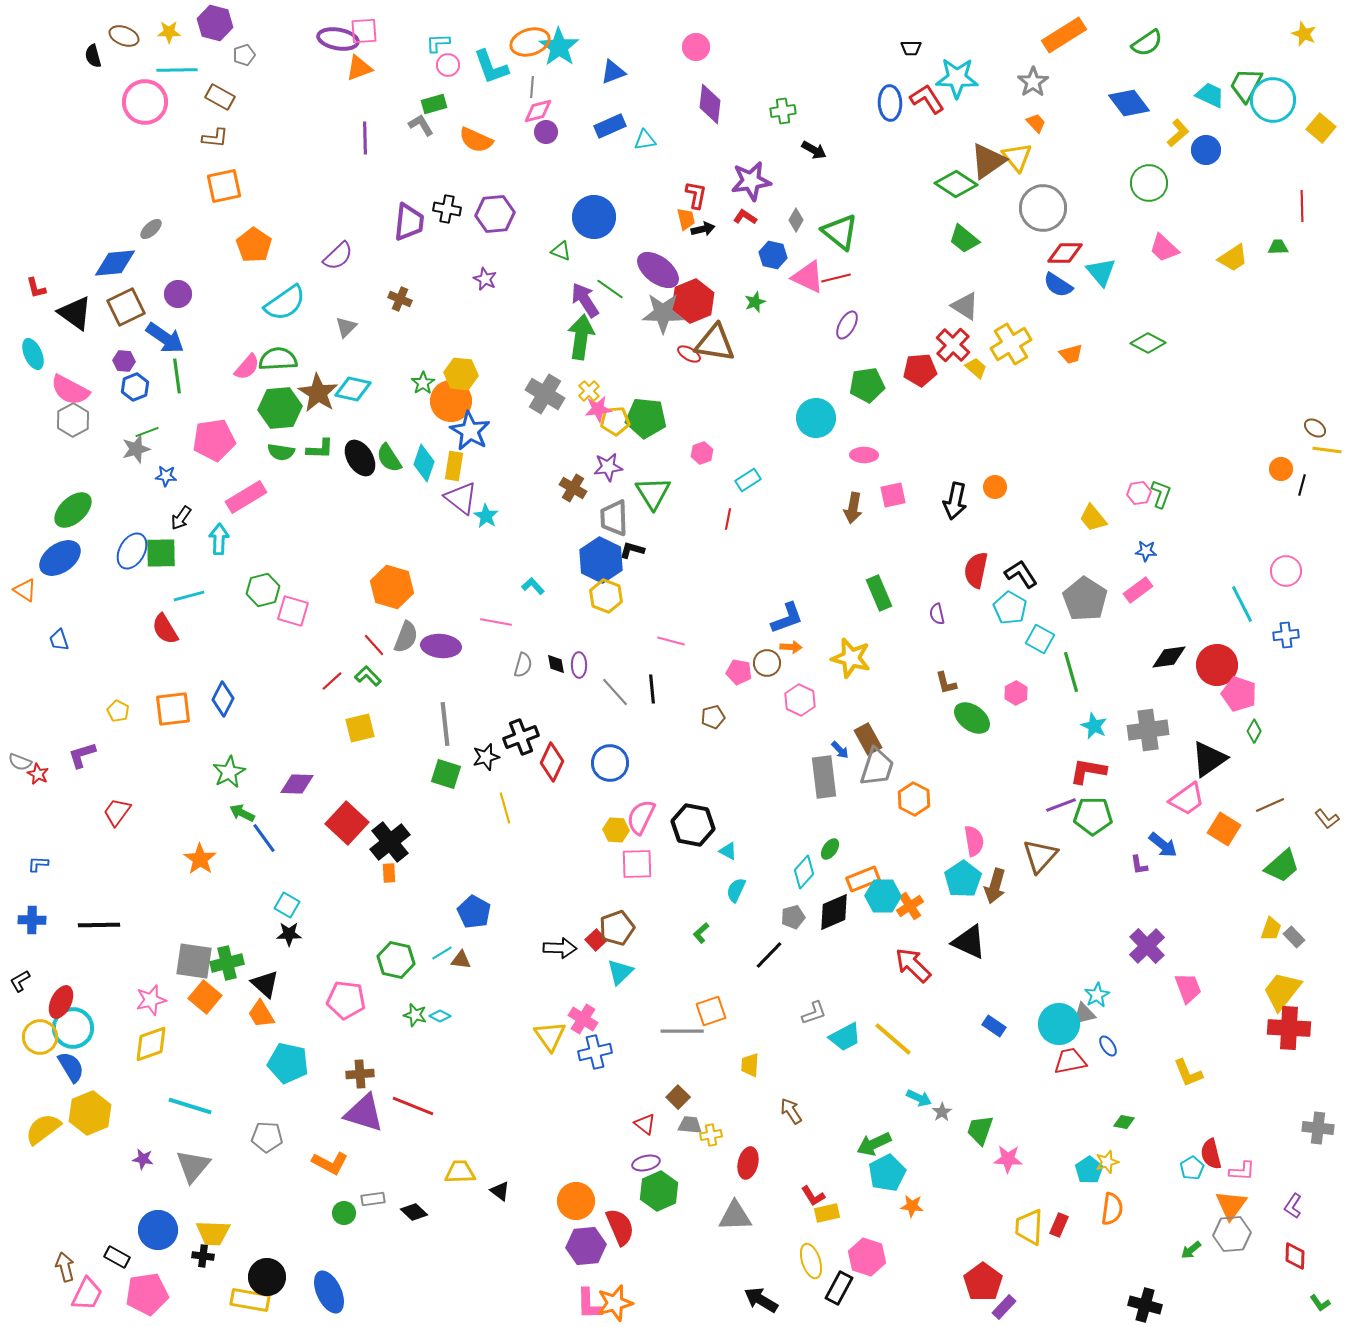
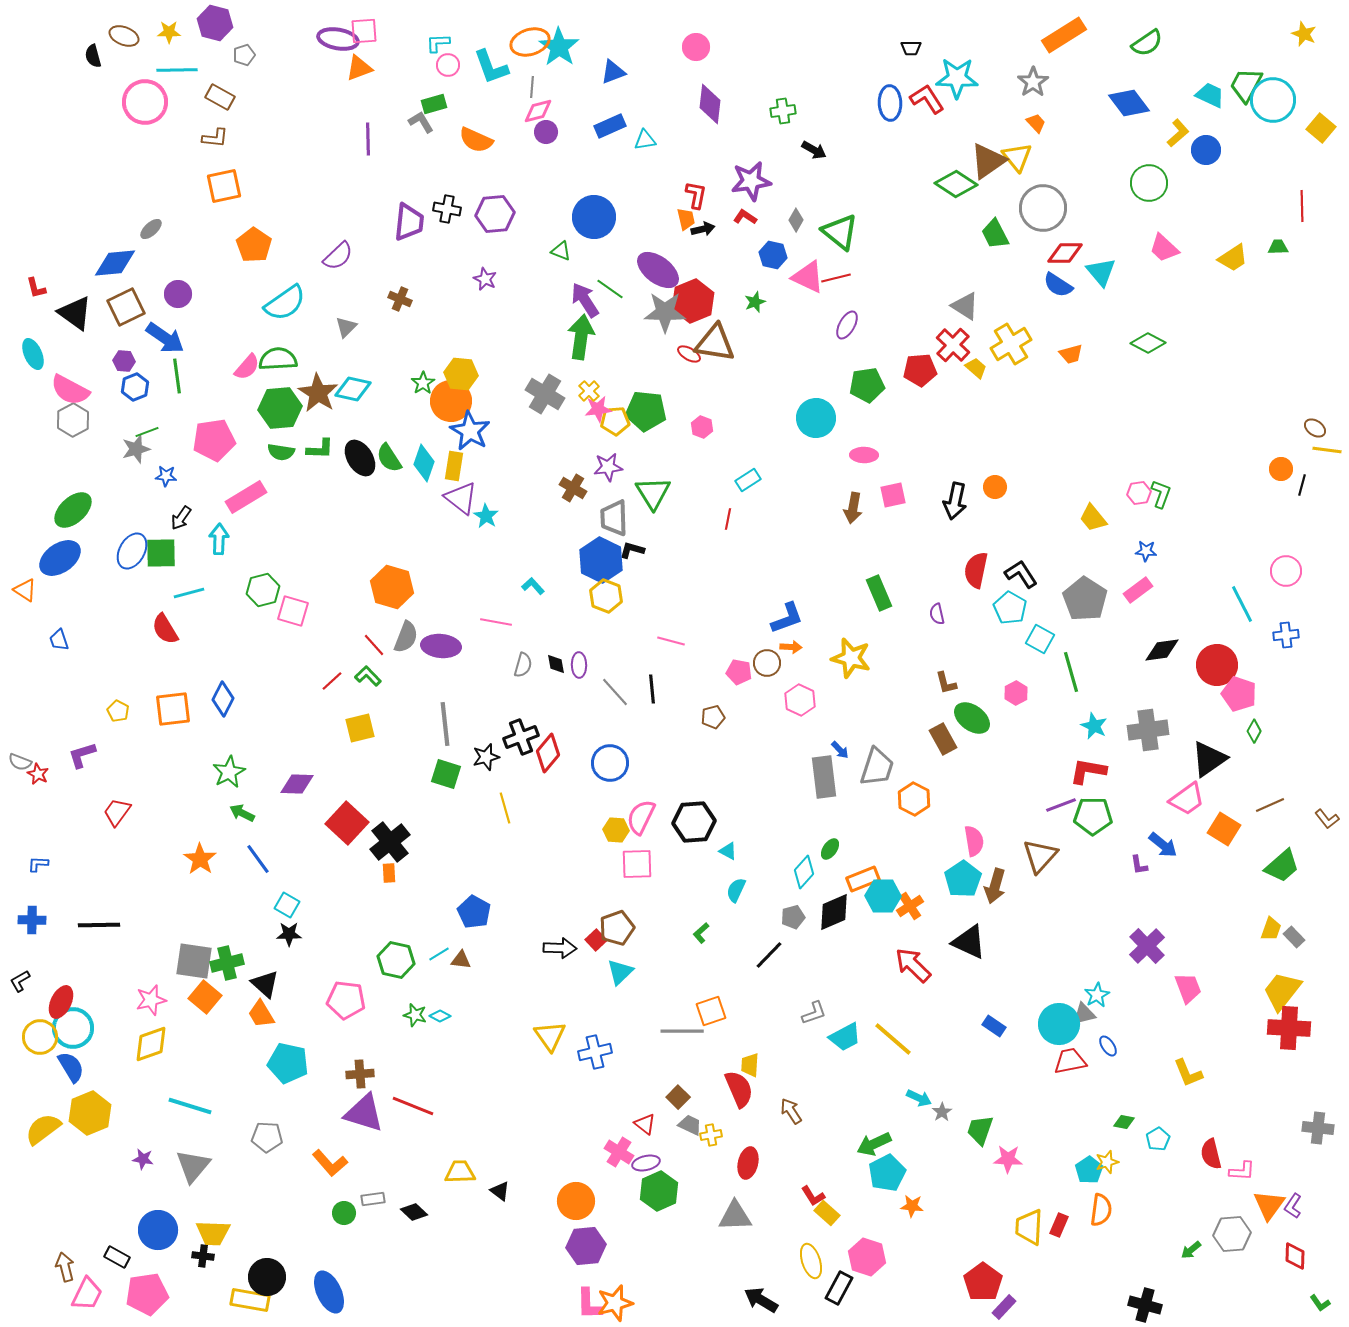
gray L-shape at (421, 125): moved 3 px up
purple line at (365, 138): moved 3 px right, 1 px down
green trapezoid at (964, 239): moved 31 px right, 5 px up; rotated 24 degrees clockwise
gray star at (663, 313): moved 2 px right, 1 px up
green pentagon at (646, 418): moved 7 px up
pink hexagon at (702, 453): moved 26 px up; rotated 20 degrees counterclockwise
cyan line at (189, 596): moved 3 px up
black diamond at (1169, 657): moved 7 px left, 7 px up
brown rectangle at (868, 739): moved 75 px right
red diamond at (552, 762): moved 4 px left, 9 px up; rotated 15 degrees clockwise
black hexagon at (693, 825): moved 1 px right, 3 px up; rotated 15 degrees counterclockwise
blue line at (264, 838): moved 6 px left, 21 px down
cyan line at (442, 953): moved 3 px left, 1 px down
pink cross at (583, 1019): moved 36 px right, 133 px down
gray trapezoid at (690, 1125): rotated 20 degrees clockwise
orange L-shape at (330, 1163): rotated 21 degrees clockwise
cyan pentagon at (1192, 1168): moved 34 px left, 29 px up
orange triangle at (1231, 1205): moved 38 px right
orange semicircle at (1112, 1209): moved 11 px left, 1 px down
yellow rectangle at (827, 1213): rotated 55 degrees clockwise
red semicircle at (620, 1227): moved 119 px right, 138 px up
